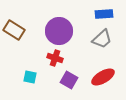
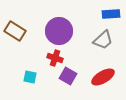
blue rectangle: moved 7 px right
brown rectangle: moved 1 px right, 1 px down
gray trapezoid: moved 1 px right, 1 px down
purple square: moved 1 px left, 4 px up
